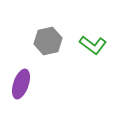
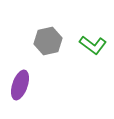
purple ellipse: moved 1 px left, 1 px down
